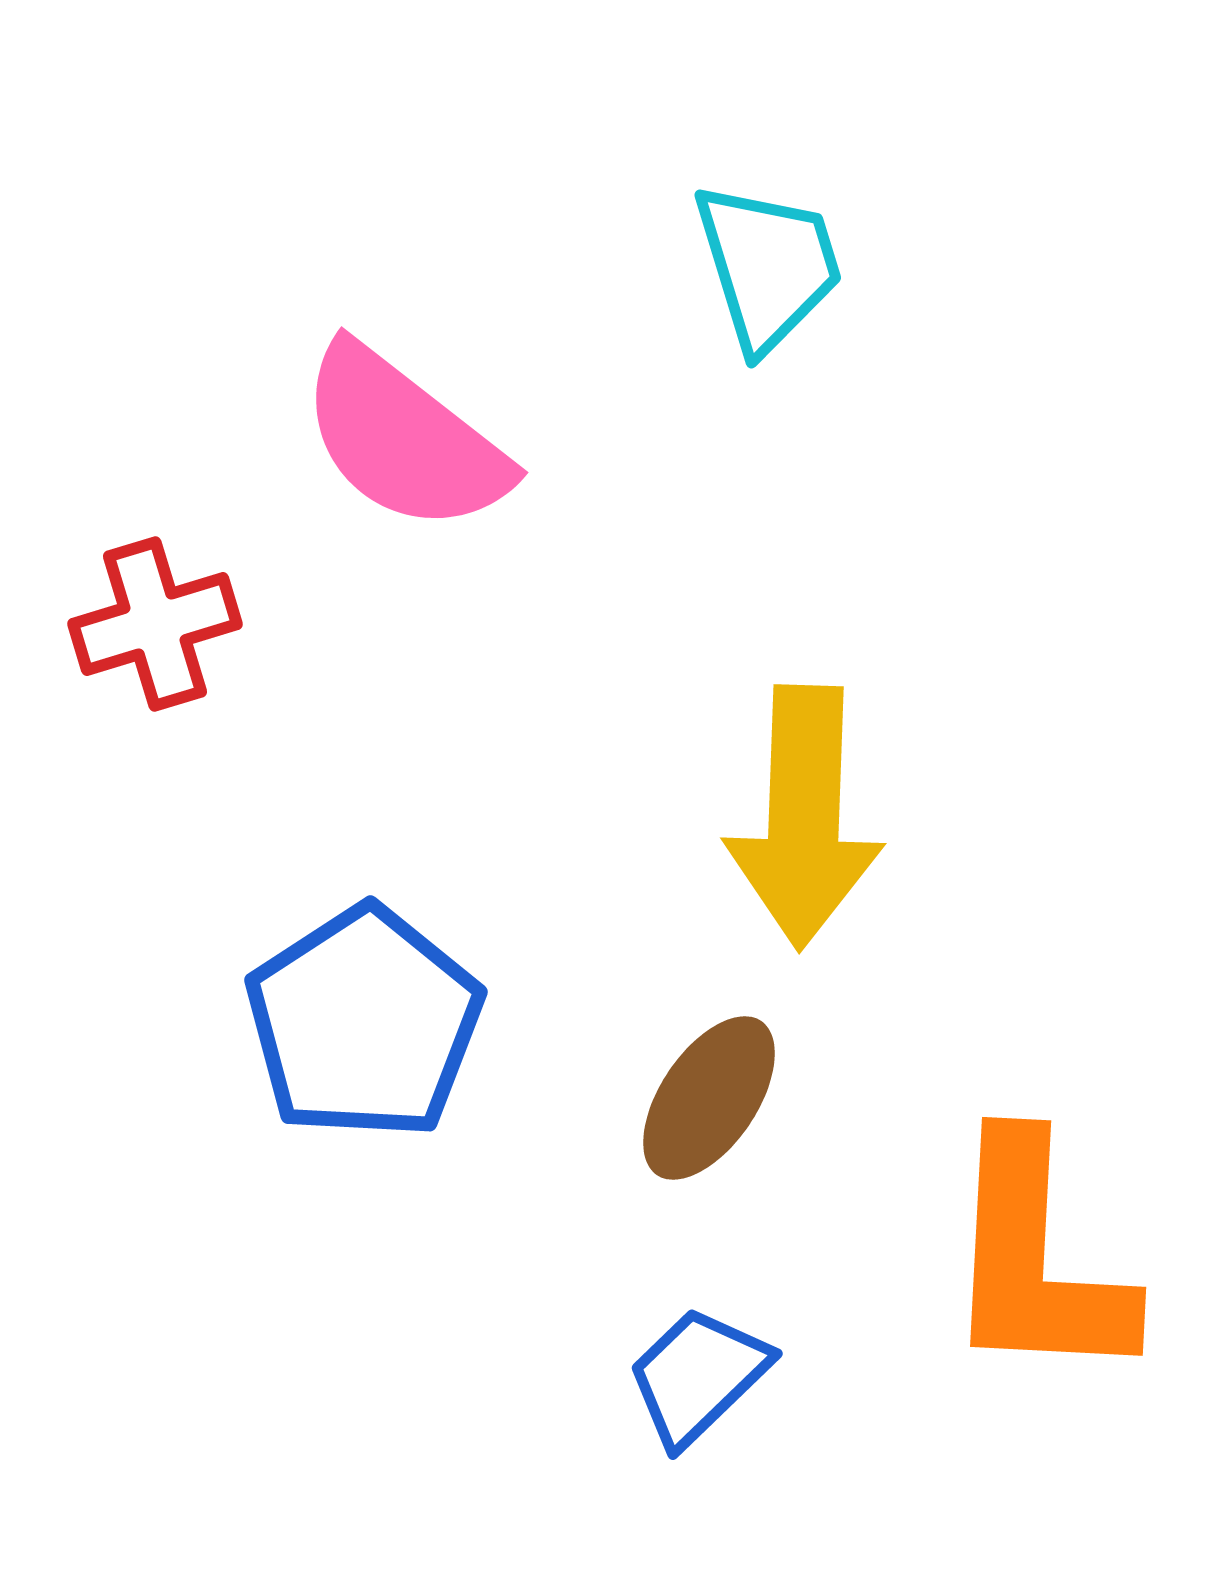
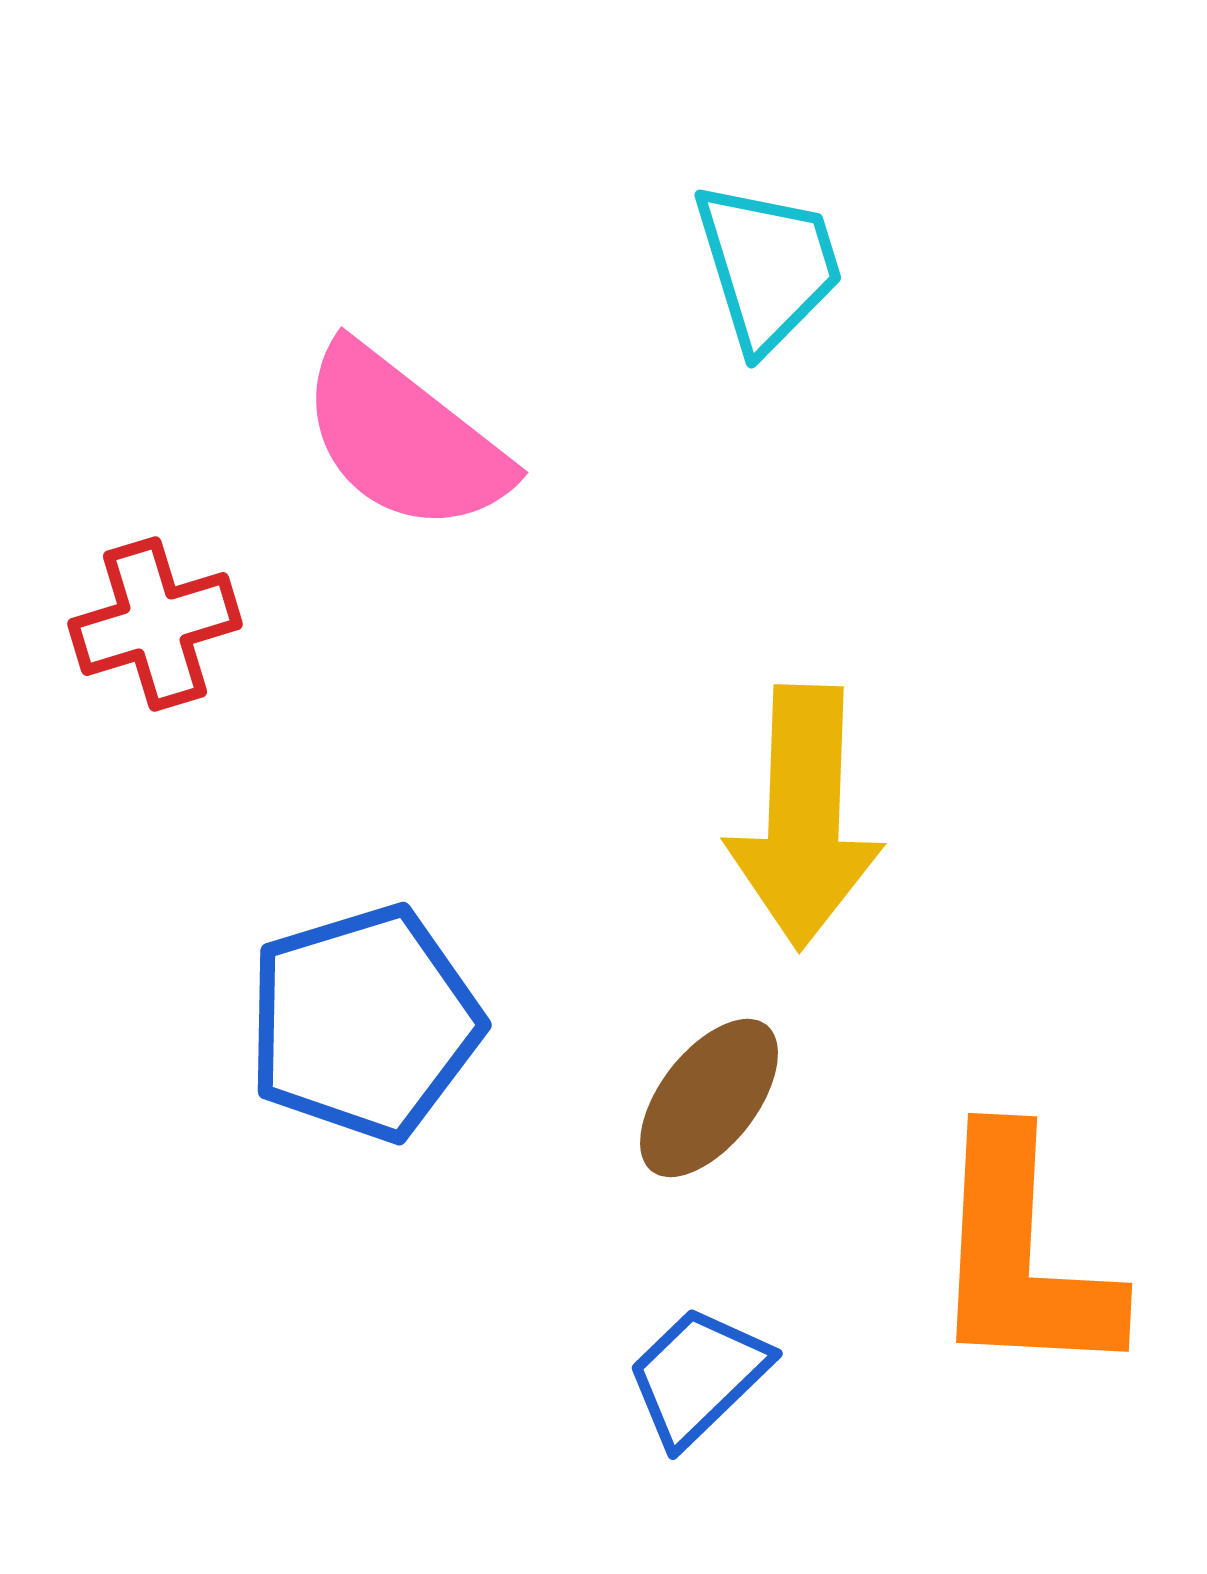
blue pentagon: rotated 16 degrees clockwise
brown ellipse: rotated 4 degrees clockwise
orange L-shape: moved 14 px left, 4 px up
